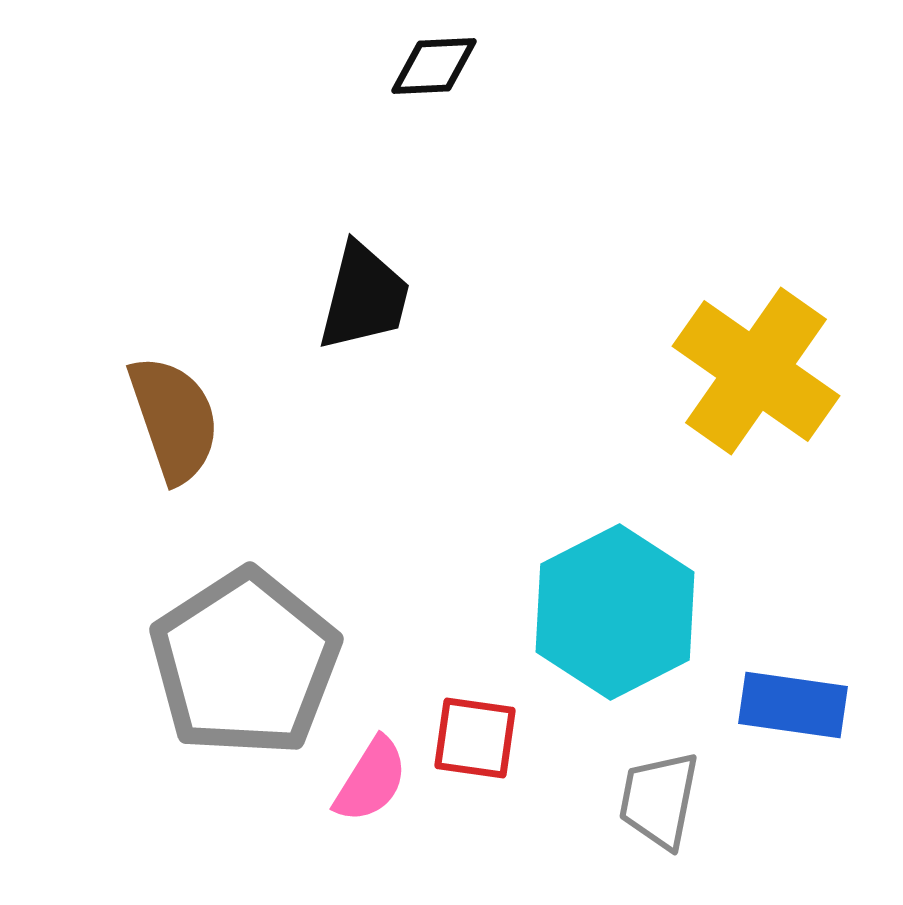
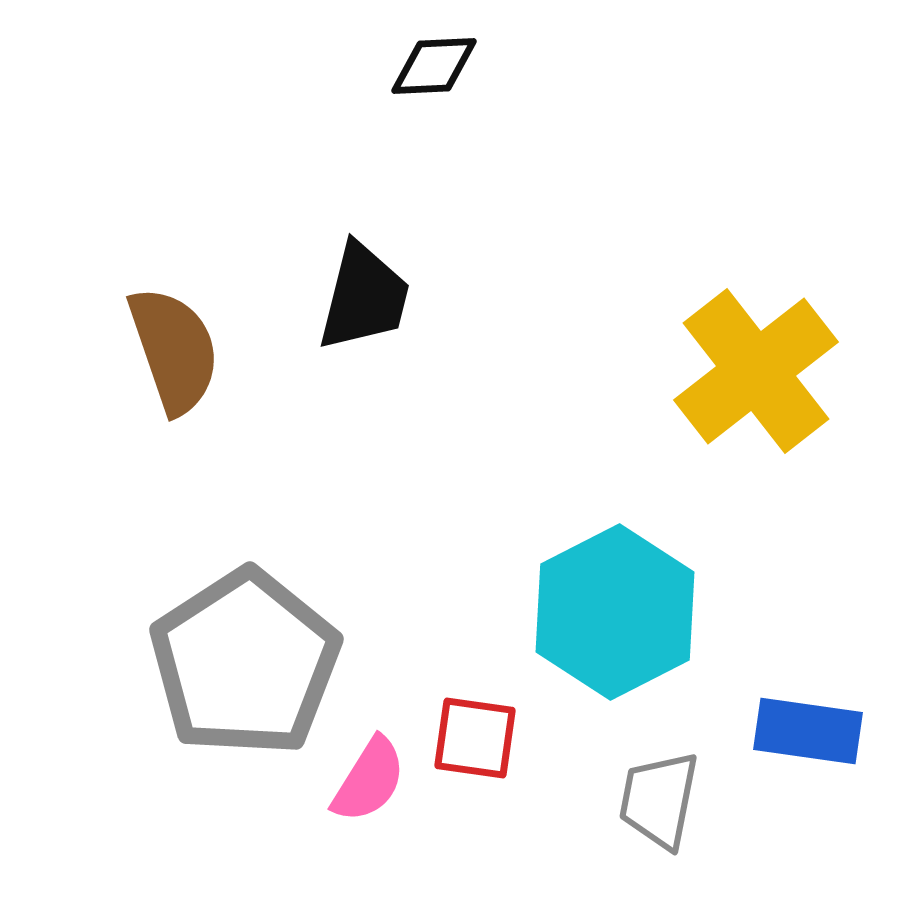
yellow cross: rotated 17 degrees clockwise
brown semicircle: moved 69 px up
blue rectangle: moved 15 px right, 26 px down
pink semicircle: moved 2 px left
